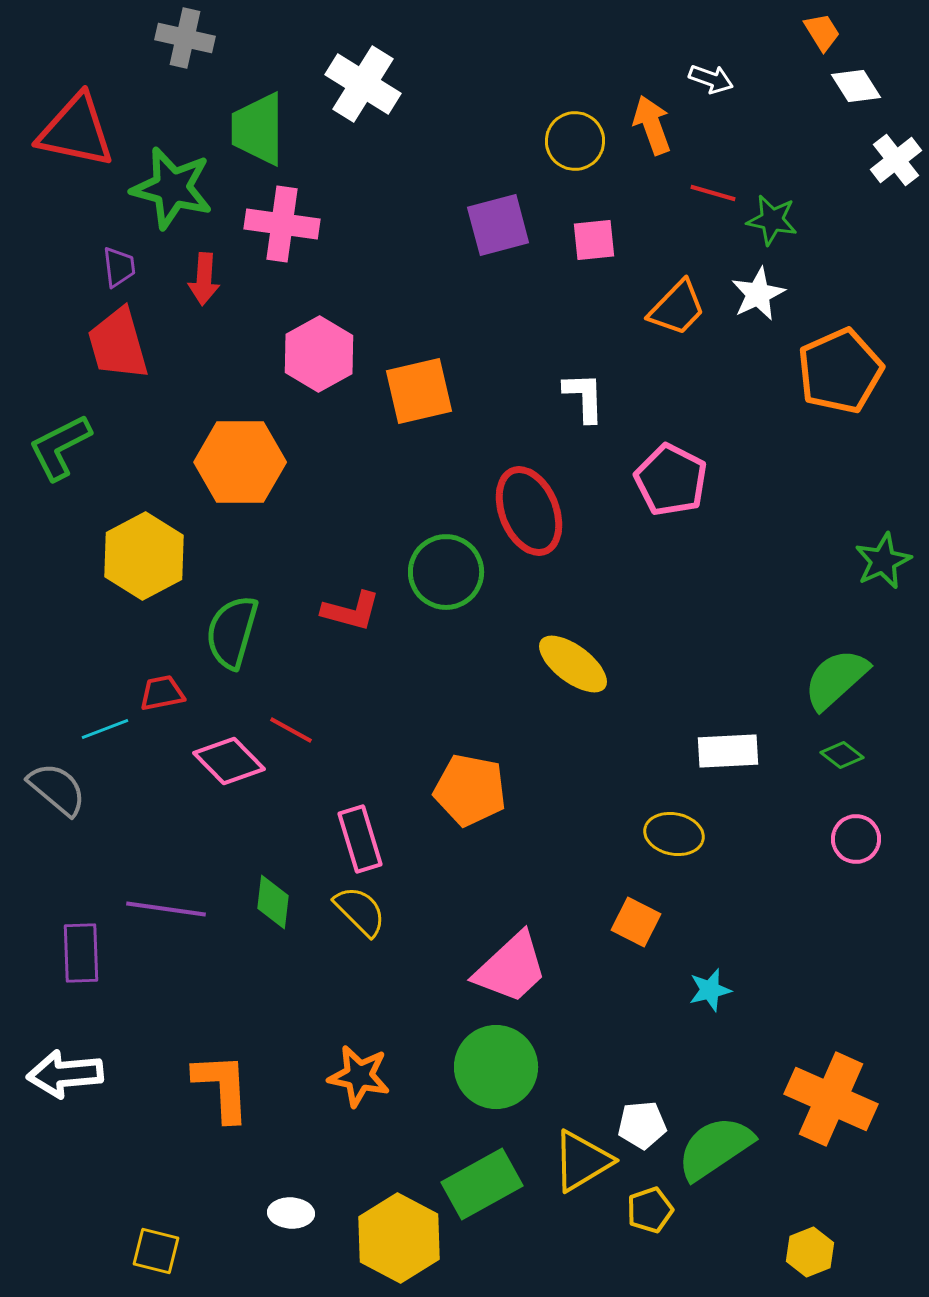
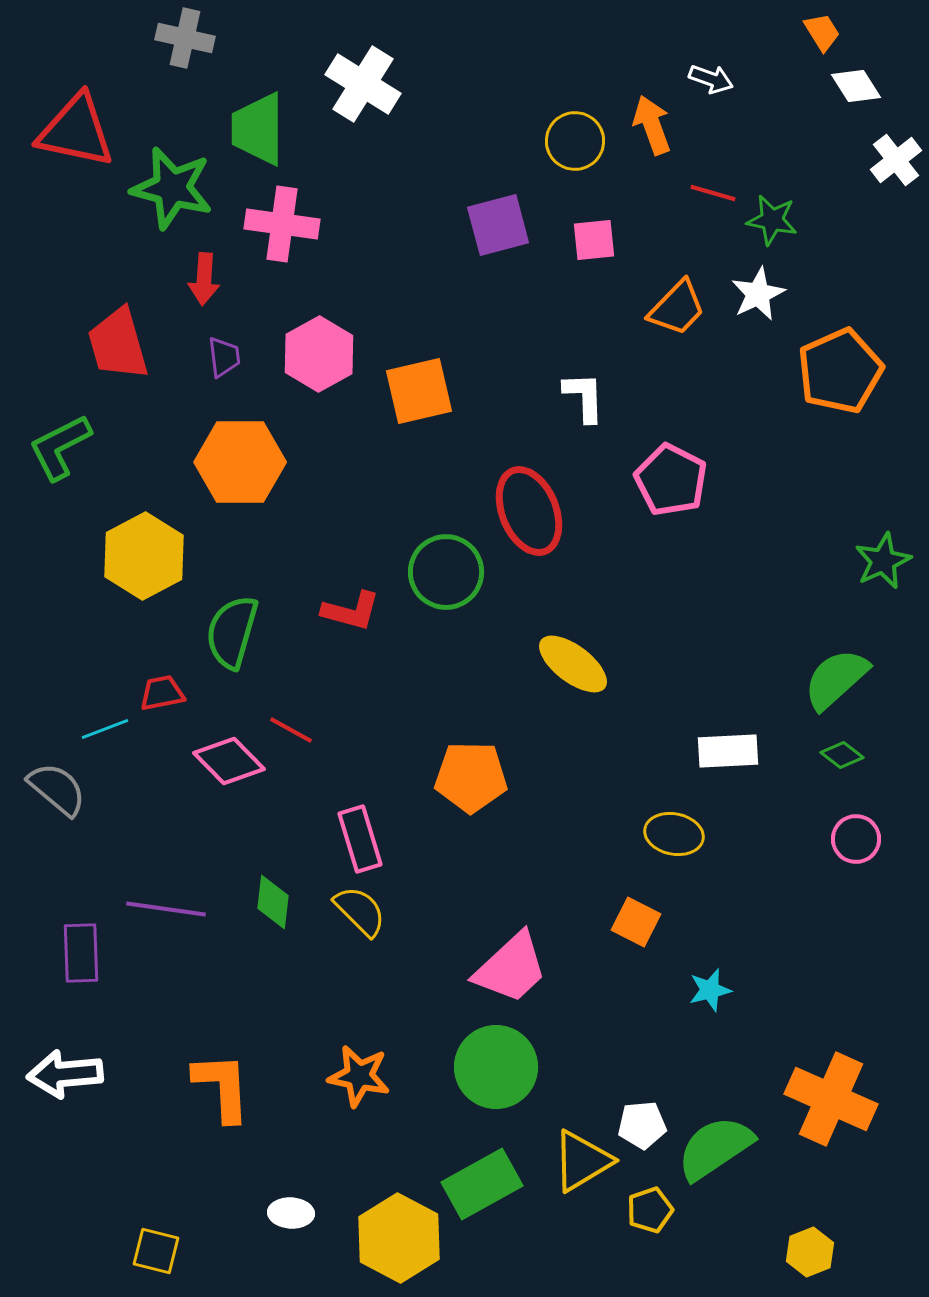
purple trapezoid at (119, 267): moved 105 px right, 90 px down
orange pentagon at (470, 790): moved 1 px right, 13 px up; rotated 10 degrees counterclockwise
